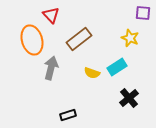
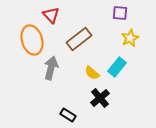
purple square: moved 23 px left
yellow star: rotated 24 degrees clockwise
cyan rectangle: rotated 18 degrees counterclockwise
yellow semicircle: rotated 21 degrees clockwise
black cross: moved 29 px left
black rectangle: rotated 49 degrees clockwise
